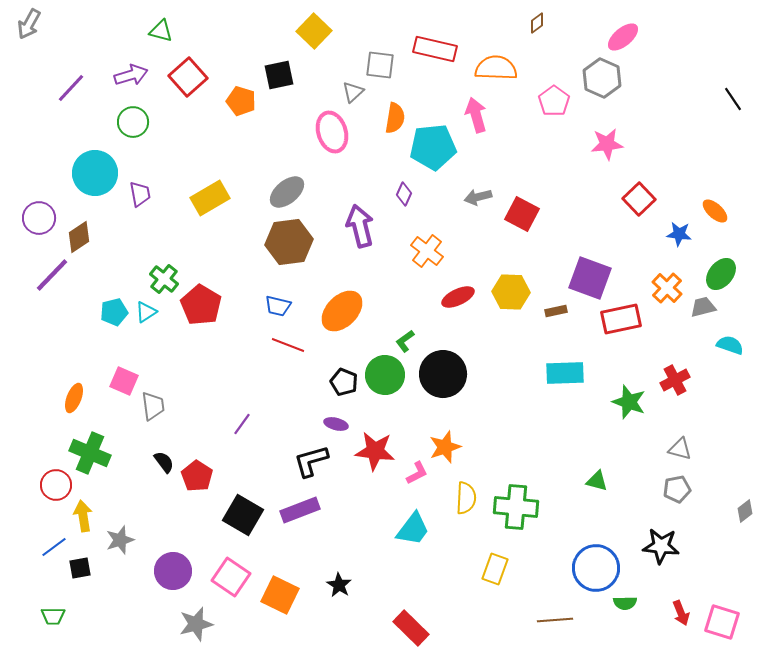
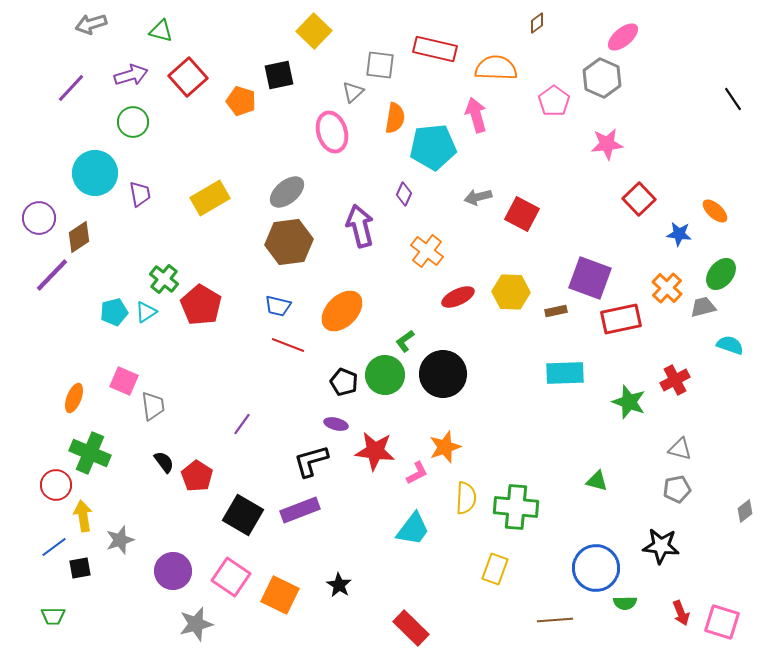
gray arrow at (29, 24): moved 62 px right; rotated 44 degrees clockwise
